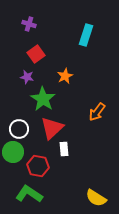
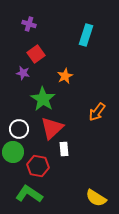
purple star: moved 4 px left, 4 px up
